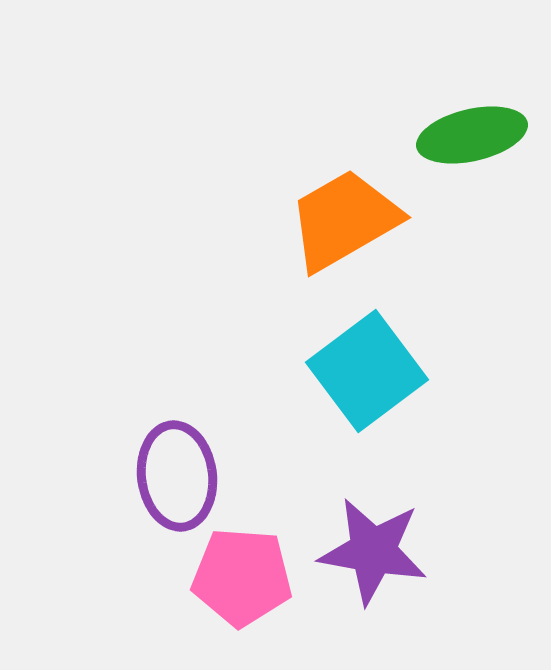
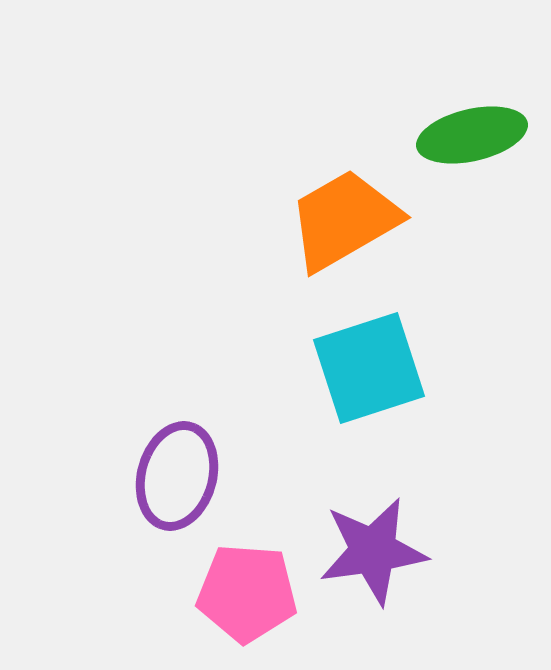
cyan square: moved 2 px right, 3 px up; rotated 19 degrees clockwise
purple ellipse: rotated 22 degrees clockwise
purple star: rotated 18 degrees counterclockwise
pink pentagon: moved 5 px right, 16 px down
